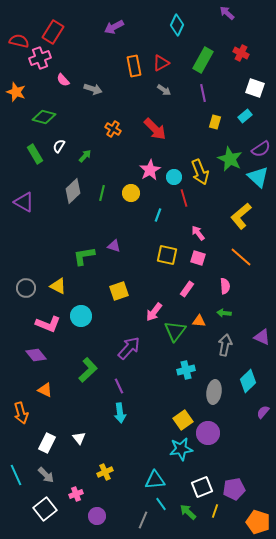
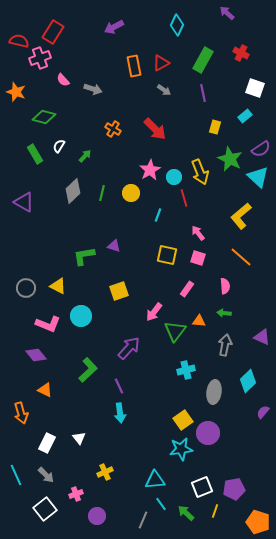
yellow rectangle at (215, 122): moved 5 px down
green arrow at (188, 512): moved 2 px left, 1 px down
